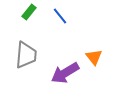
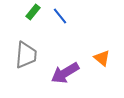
green rectangle: moved 4 px right
orange triangle: moved 8 px right, 1 px down; rotated 12 degrees counterclockwise
